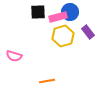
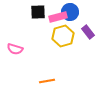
pink semicircle: moved 1 px right, 7 px up
